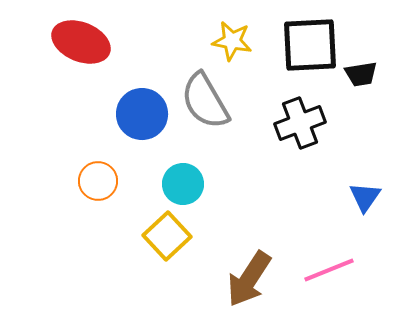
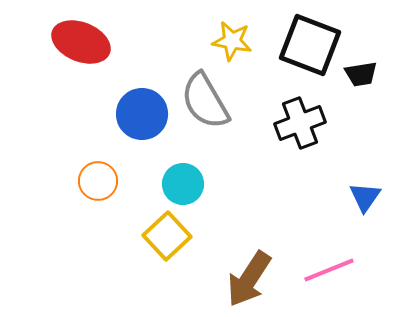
black square: rotated 24 degrees clockwise
